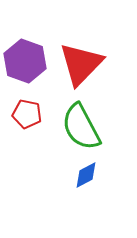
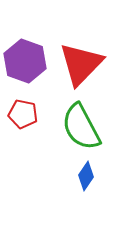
red pentagon: moved 4 px left
blue diamond: moved 1 px down; rotated 28 degrees counterclockwise
